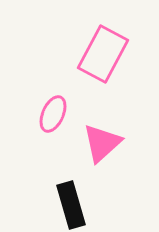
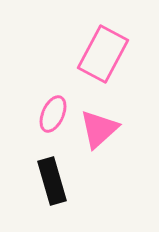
pink triangle: moved 3 px left, 14 px up
black rectangle: moved 19 px left, 24 px up
